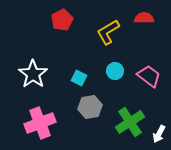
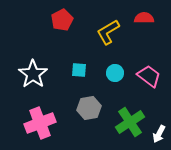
cyan circle: moved 2 px down
cyan square: moved 8 px up; rotated 21 degrees counterclockwise
gray hexagon: moved 1 px left, 1 px down
